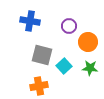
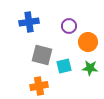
blue cross: moved 1 px left, 1 px down; rotated 18 degrees counterclockwise
cyan square: rotated 28 degrees clockwise
